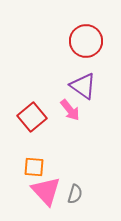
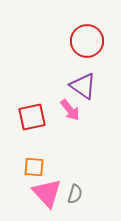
red circle: moved 1 px right
red square: rotated 28 degrees clockwise
pink triangle: moved 1 px right, 2 px down
